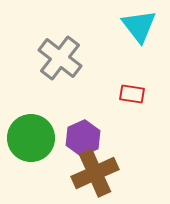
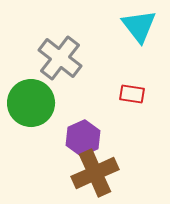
green circle: moved 35 px up
